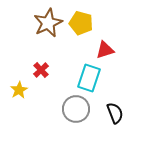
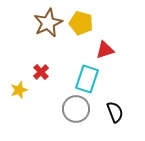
red cross: moved 2 px down
cyan rectangle: moved 2 px left, 1 px down
yellow star: rotated 12 degrees clockwise
black semicircle: moved 1 px up
